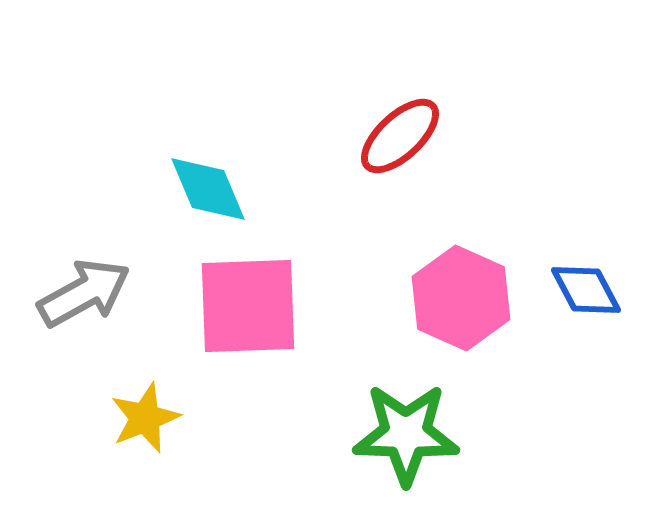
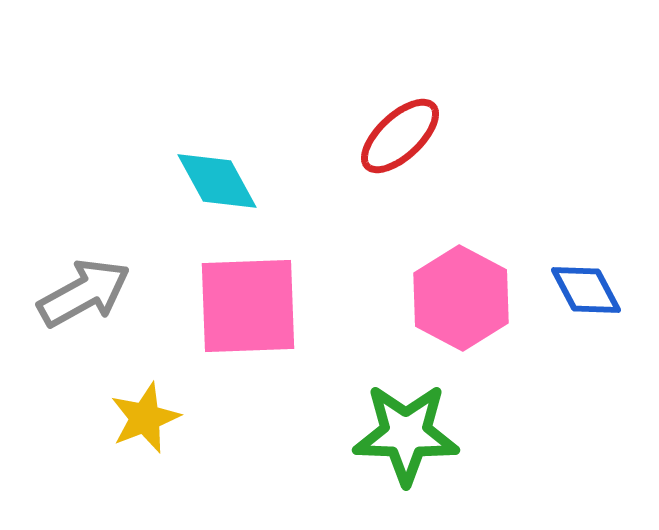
cyan diamond: moved 9 px right, 8 px up; rotated 6 degrees counterclockwise
pink hexagon: rotated 4 degrees clockwise
